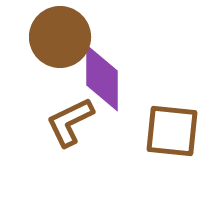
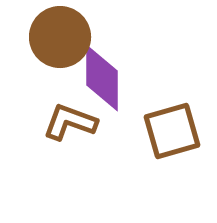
brown L-shape: rotated 46 degrees clockwise
brown square: rotated 22 degrees counterclockwise
